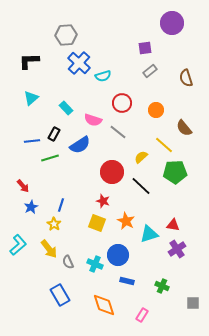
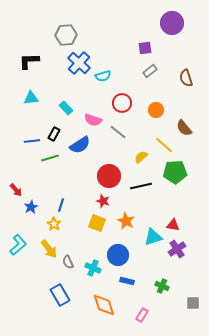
cyan triangle at (31, 98): rotated 35 degrees clockwise
red circle at (112, 172): moved 3 px left, 4 px down
red arrow at (23, 186): moved 7 px left, 4 px down
black line at (141, 186): rotated 55 degrees counterclockwise
cyan triangle at (149, 234): moved 4 px right, 3 px down
cyan cross at (95, 264): moved 2 px left, 4 px down
